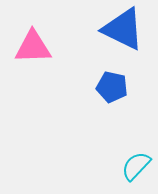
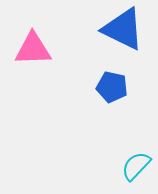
pink triangle: moved 2 px down
